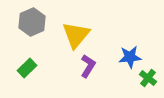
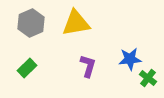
gray hexagon: moved 1 px left, 1 px down
yellow triangle: moved 12 px up; rotated 40 degrees clockwise
blue star: moved 2 px down
purple L-shape: rotated 15 degrees counterclockwise
